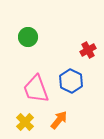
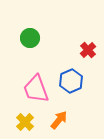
green circle: moved 2 px right, 1 px down
red cross: rotated 14 degrees counterclockwise
blue hexagon: rotated 10 degrees clockwise
